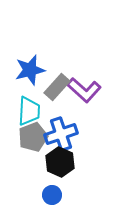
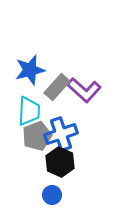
gray pentagon: moved 4 px right, 1 px up
